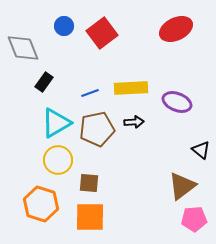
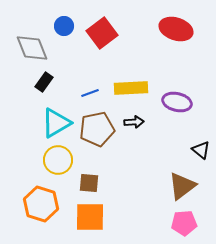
red ellipse: rotated 44 degrees clockwise
gray diamond: moved 9 px right
purple ellipse: rotated 8 degrees counterclockwise
pink pentagon: moved 10 px left, 4 px down
